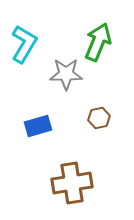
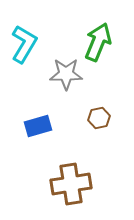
brown cross: moved 1 px left, 1 px down
